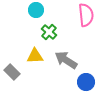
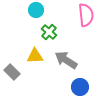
blue circle: moved 6 px left, 5 px down
